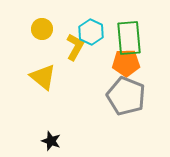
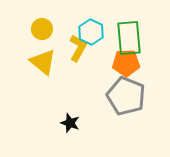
yellow L-shape: moved 3 px right, 1 px down
yellow triangle: moved 15 px up
black star: moved 19 px right, 18 px up
